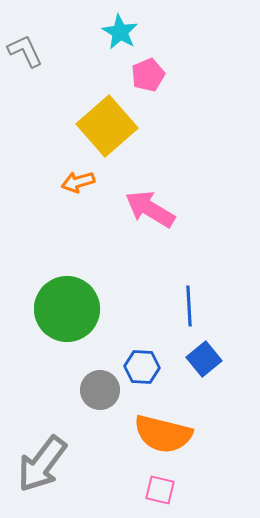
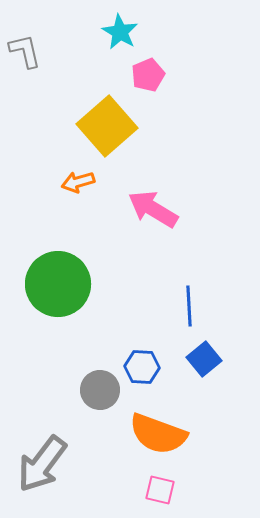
gray L-shape: rotated 12 degrees clockwise
pink arrow: moved 3 px right
green circle: moved 9 px left, 25 px up
orange semicircle: moved 5 px left; rotated 6 degrees clockwise
